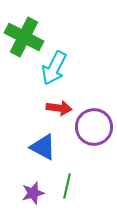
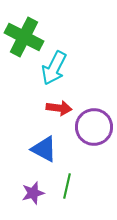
blue triangle: moved 1 px right, 2 px down
